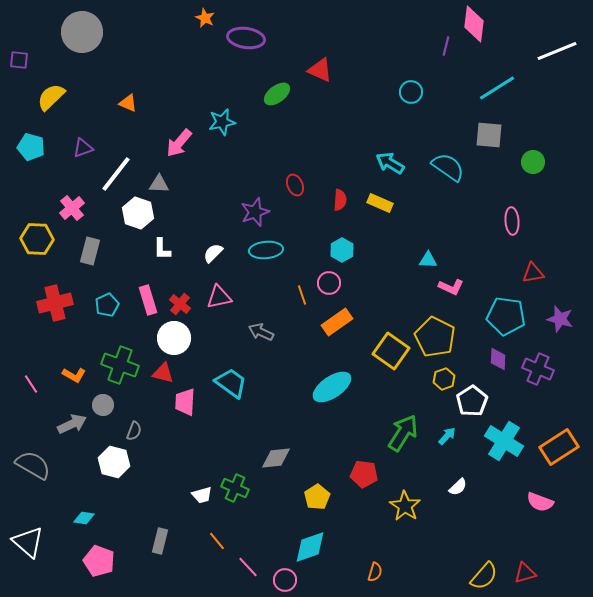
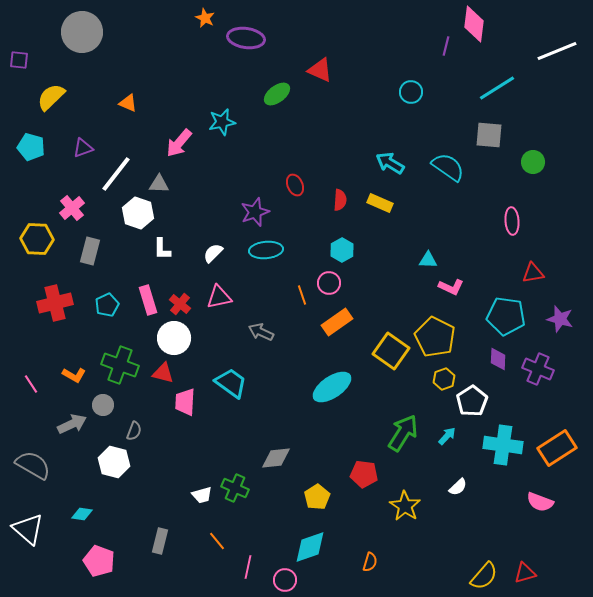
cyan cross at (504, 441): moved 1 px left, 4 px down; rotated 24 degrees counterclockwise
orange rectangle at (559, 447): moved 2 px left, 1 px down
cyan diamond at (84, 518): moved 2 px left, 4 px up
white triangle at (28, 542): moved 13 px up
pink line at (248, 567): rotated 55 degrees clockwise
orange semicircle at (375, 572): moved 5 px left, 10 px up
